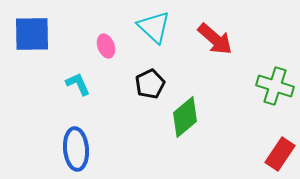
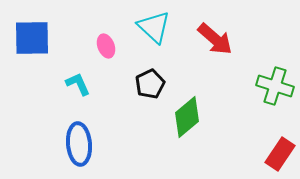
blue square: moved 4 px down
green diamond: moved 2 px right
blue ellipse: moved 3 px right, 5 px up
